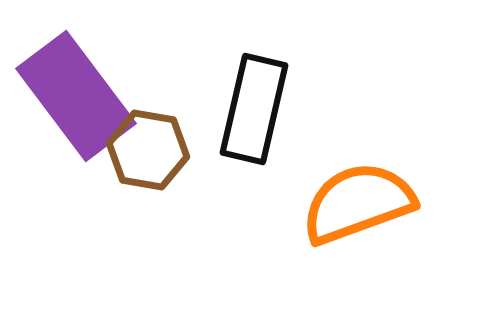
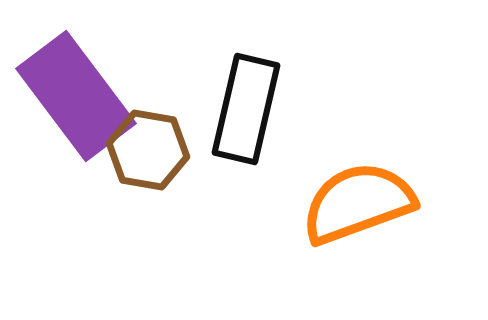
black rectangle: moved 8 px left
